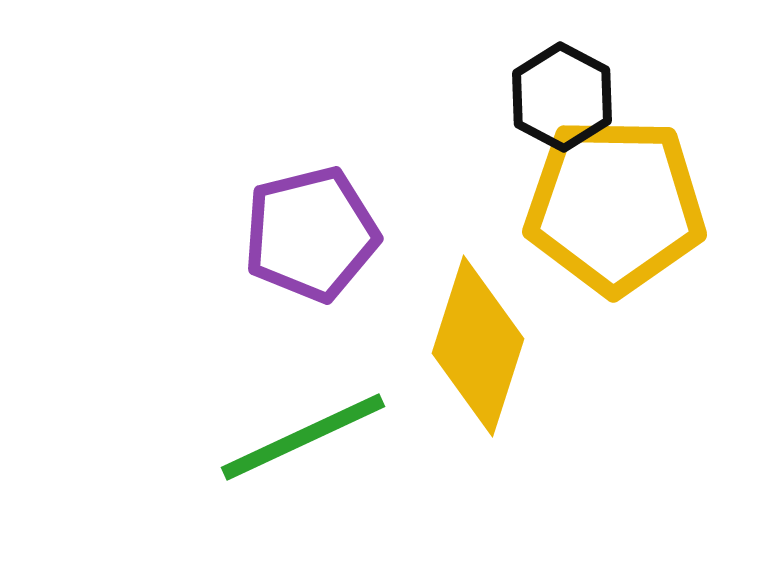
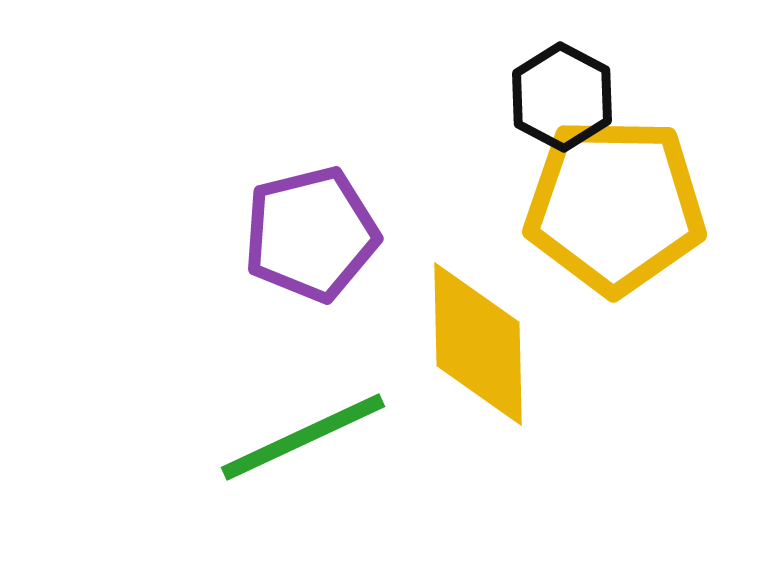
yellow diamond: moved 2 px up; rotated 19 degrees counterclockwise
